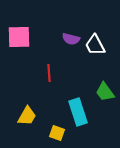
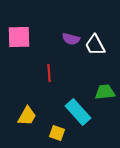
green trapezoid: rotated 120 degrees clockwise
cyan rectangle: rotated 24 degrees counterclockwise
